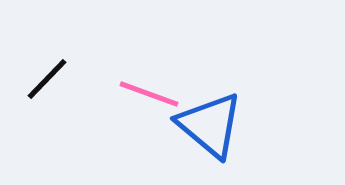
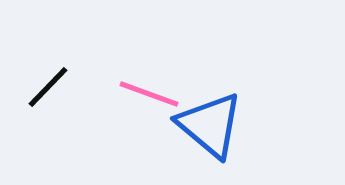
black line: moved 1 px right, 8 px down
